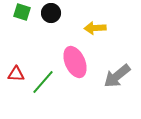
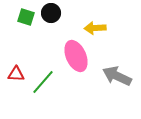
green square: moved 4 px right, 5 px down
pink ellipse: moved 1 px right, 6 px up
gray arrow: rotated 64 degrees clockwise
